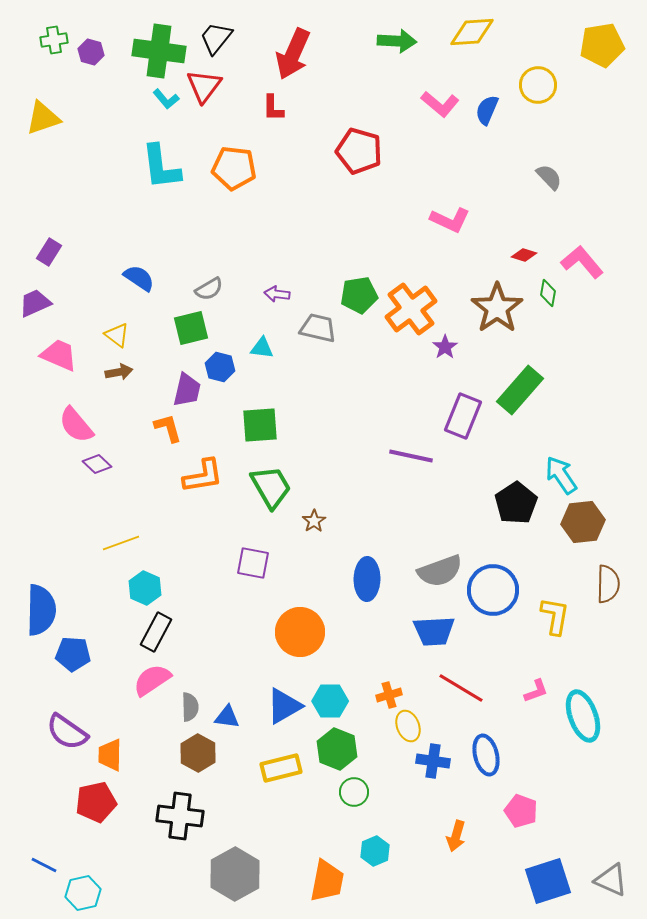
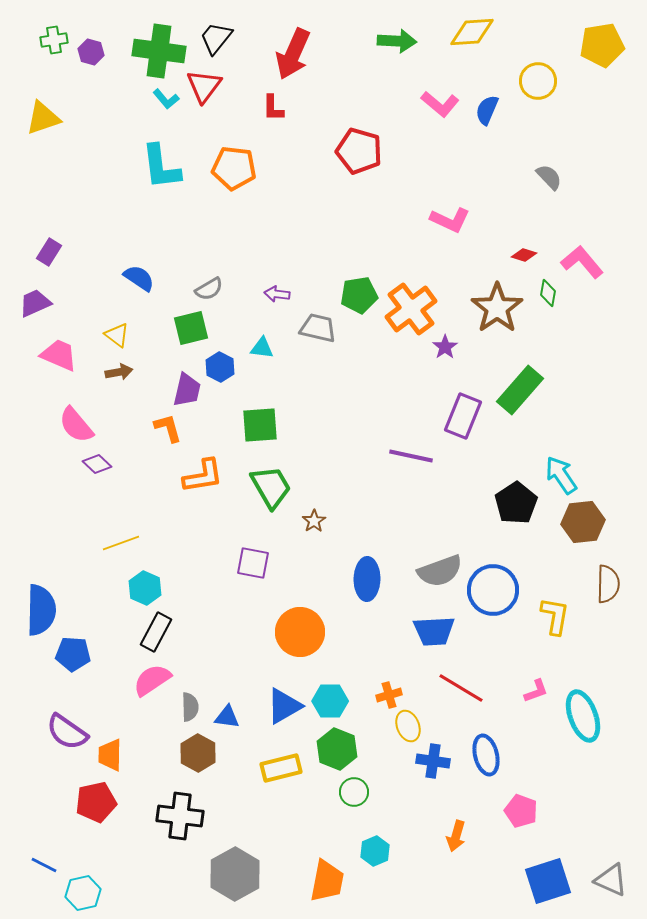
yellow circle at (538, 85): moved 4 px up
blue hexagon at (220, 367): rotated 12 degrees clockwise
